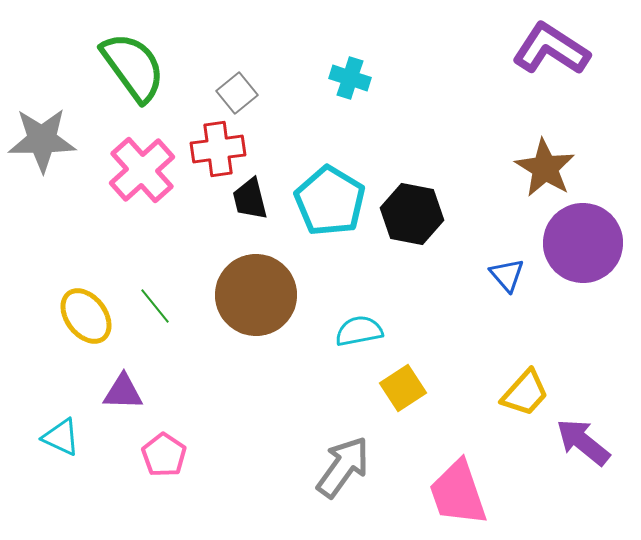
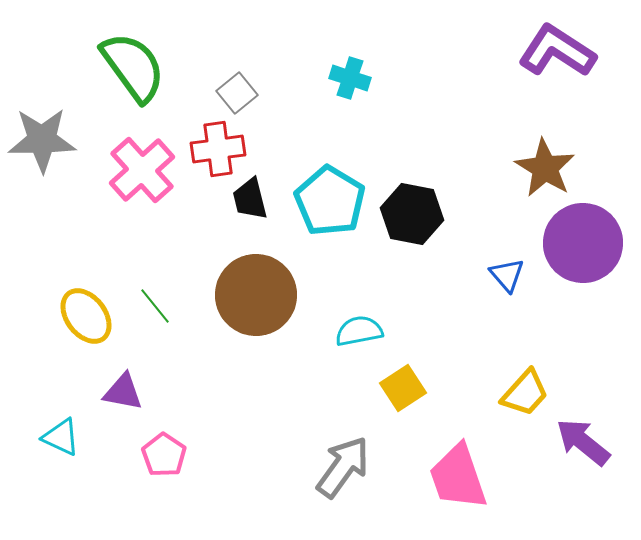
purple L-shape: moved 6 px right, 2 px down
purple triangle: rotated 9 degrees clockwise
pink trapezoid: moved 16 px up
